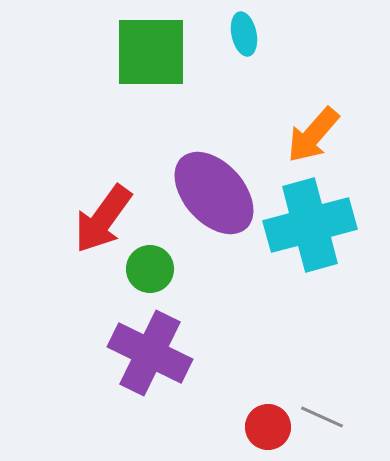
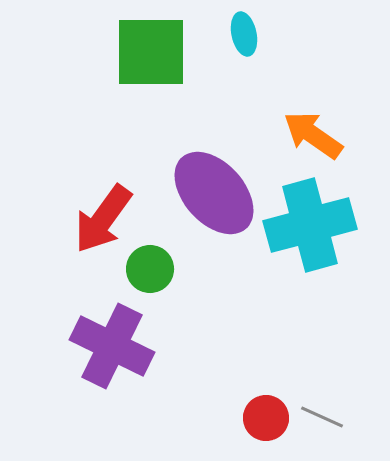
orange arrow: rotated 84 degrees clockwise
purple cross: moved 38 px left, 7 px up
red circle: moved 2 px left, 9 px up
